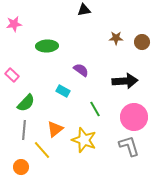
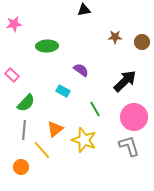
brown star: moved 1 px left, 1 px up
black arrow: rotated 40 degrees counterclockwise
